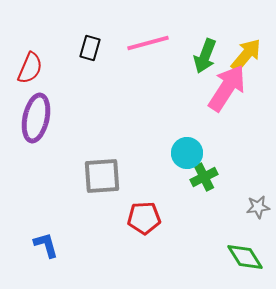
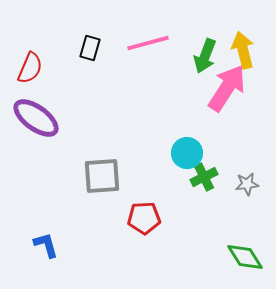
yellow arrow: moved 3 px left, 5 px up; rotated 54 degrees counterclockwise
purple ellipse: rotated 66 degrees counterclockwise
gray star: moved 11 px left, 23 px up
